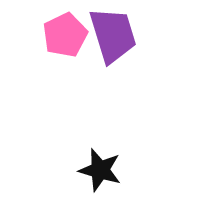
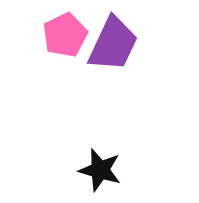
purple trapezoid: moved 9 px down; rotated 42 degrees clockwise
